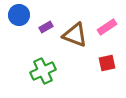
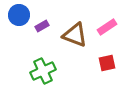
purple rectangle: moved 4 px left, 1 px up
